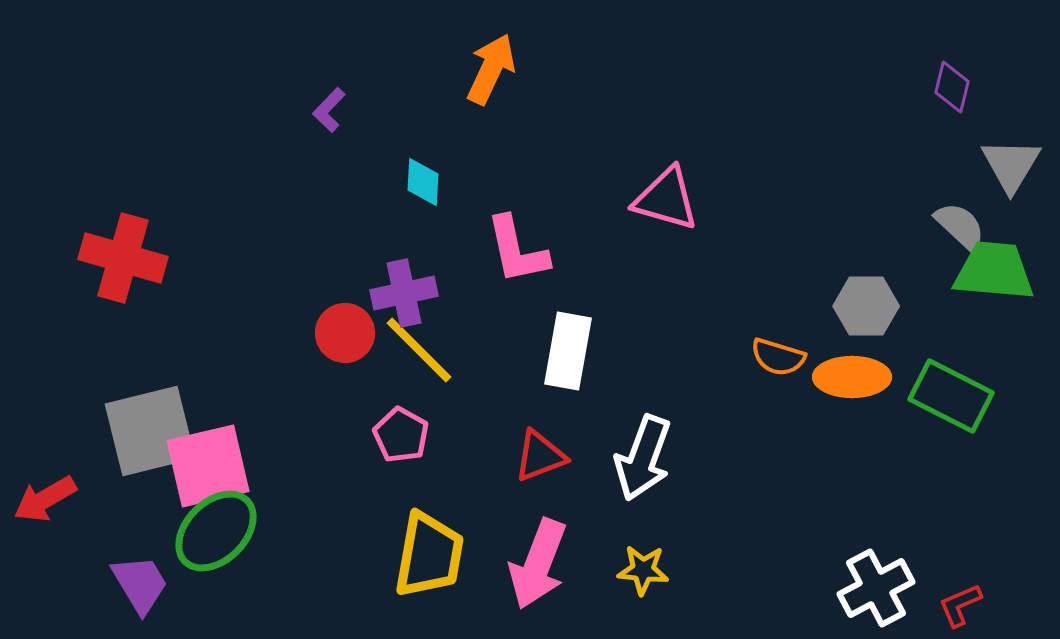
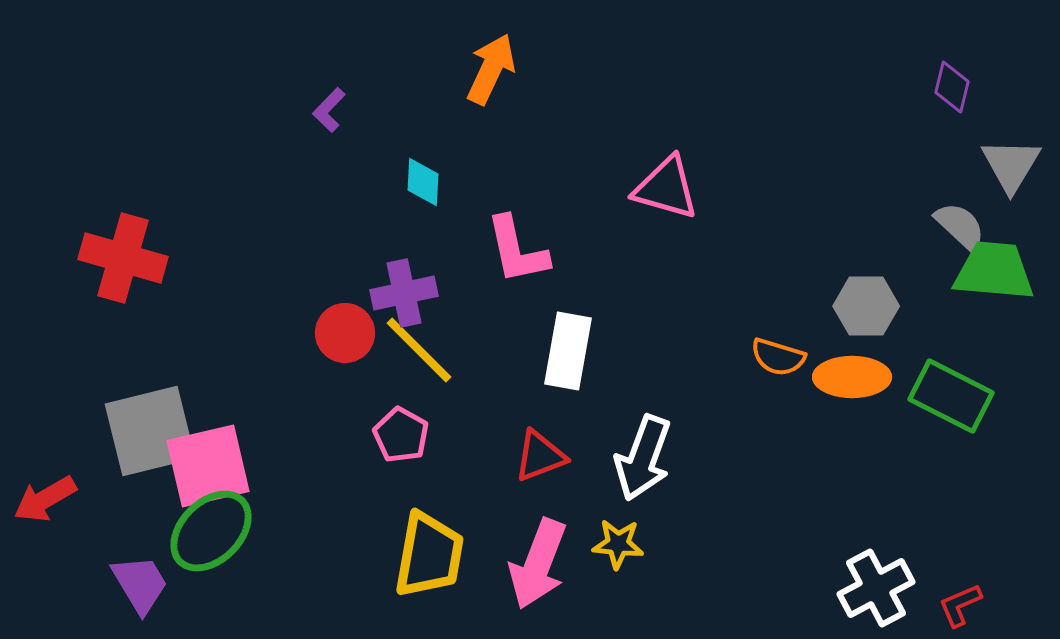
pink triangle: moved 11 px up
green ellipse: moved 5 px left
yellow star: moved 25 px left, 26 px up
